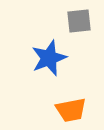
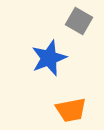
gray square: rotated 36 degrees clockwise
